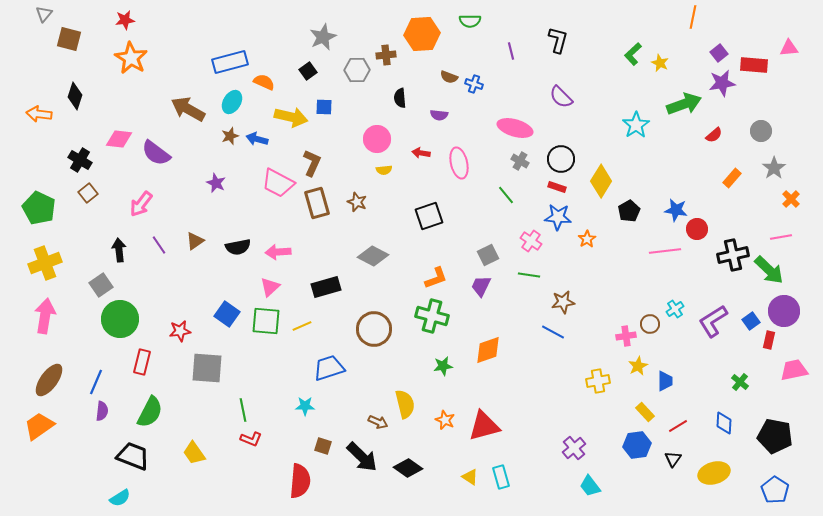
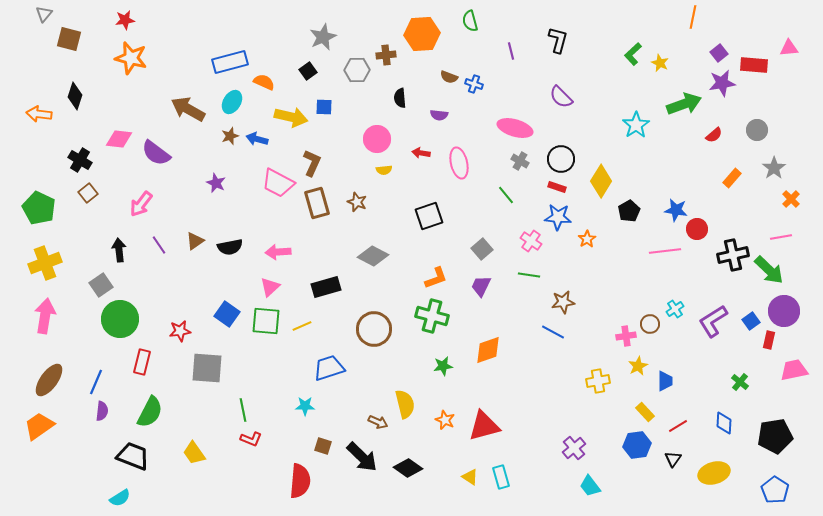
green semicircle at (470, 21): rotated 75 degrees clockwise
orange star at (131, 58): rotated 16 degrees counterclockwise
gray circle at (761, 131): moved 4 px left, 1 px up
black semicircle at (238, 247): moved 8 px left
gray square at (488, 255): moved 6 px left, 6 px up; rotated 15 degrees counterclockwise
black pentagon at (775, 436): rotated 20 degrees counterclockwise
